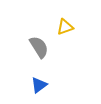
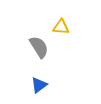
yellow triangle: moved 4 px left; rotated 24 degrees clockwise
